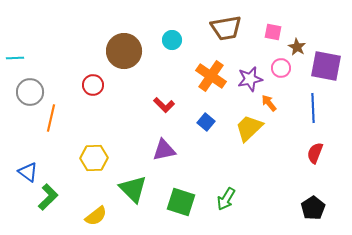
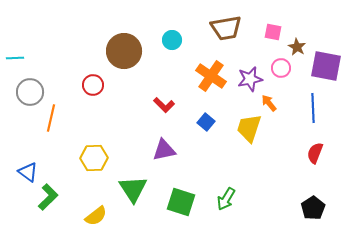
yellow trapezoid: rotated 28 degrees counterclockwise
green triangle: rotated 12 degrees clockwise
